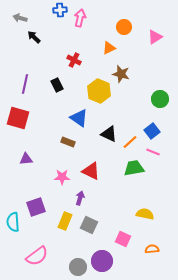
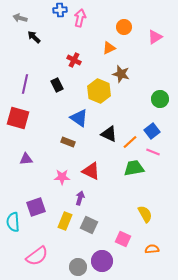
yellow semicircle: rotated 48 degrees clockwise
